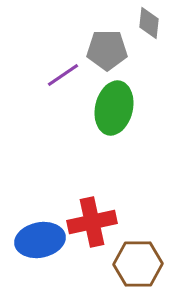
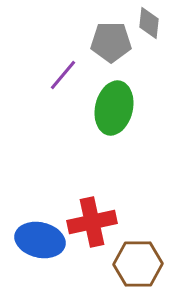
gray pentagon: moved 4 px right, 8 px up
purple line: rotated 16 degrees counterclockwise
blue ellipse: rotated 24 degrees clockwise
